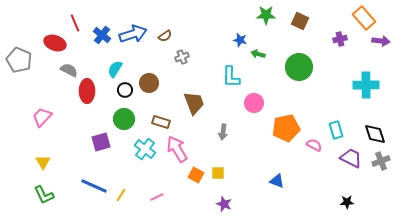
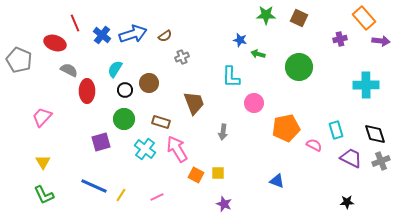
brown square at (300, 21): moved 1 px left, 3 px up
